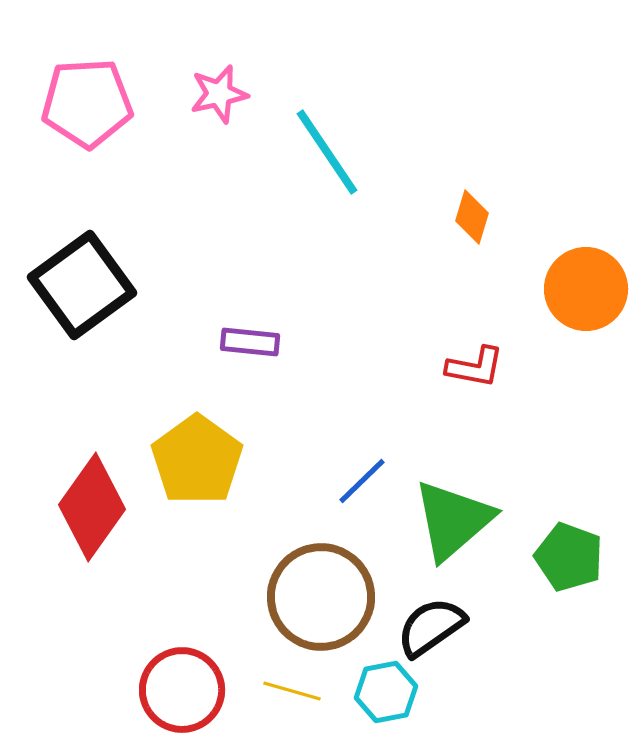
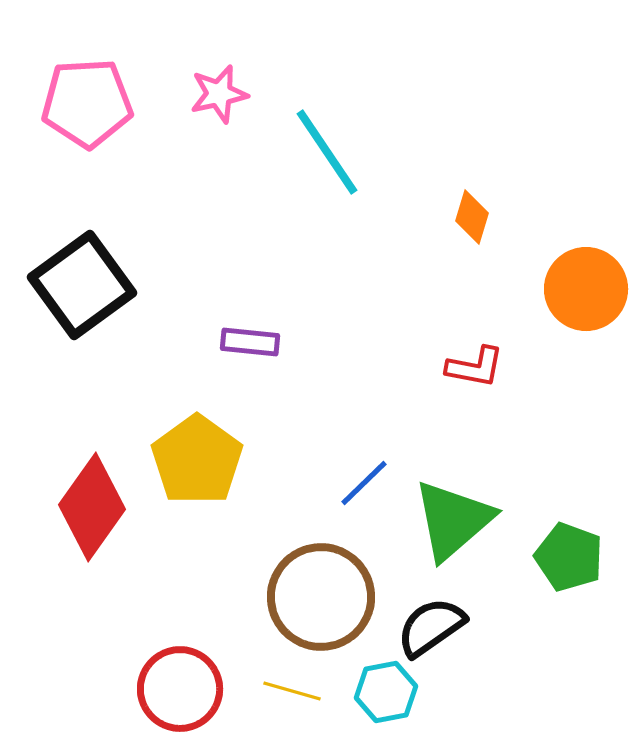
blue line: moved 2 px right, 2 px down
red circle: moved 2 px left, 1 px up
